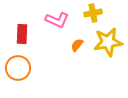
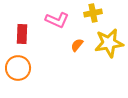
yellow star: moved 1 px right, 1 px down
